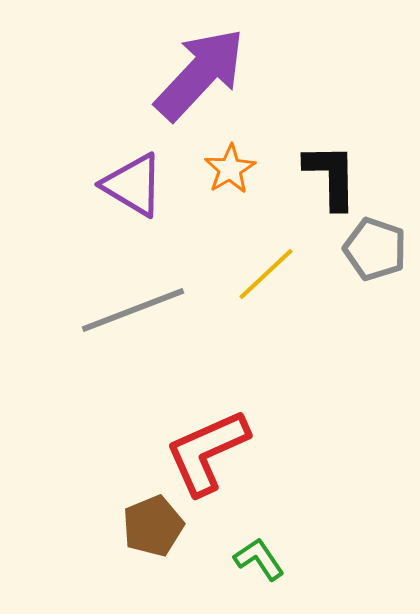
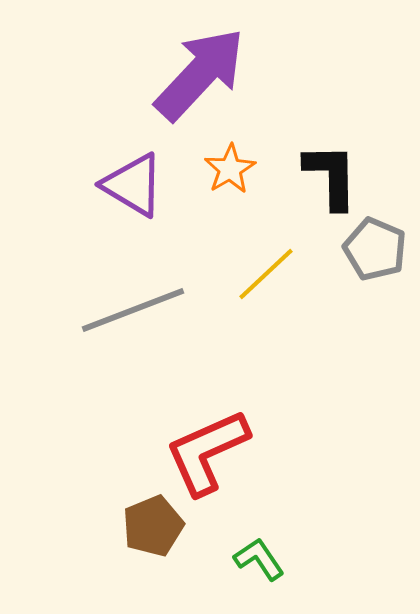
gray pentagon: rotated 4 degrees clockwise
